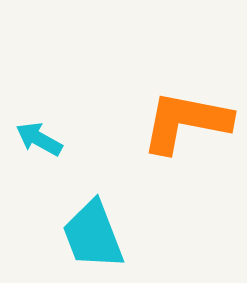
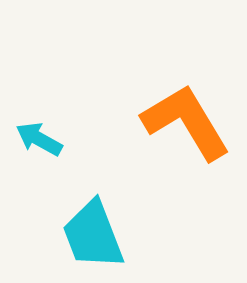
orange L-shape: rotated 48 degrees clockwise
